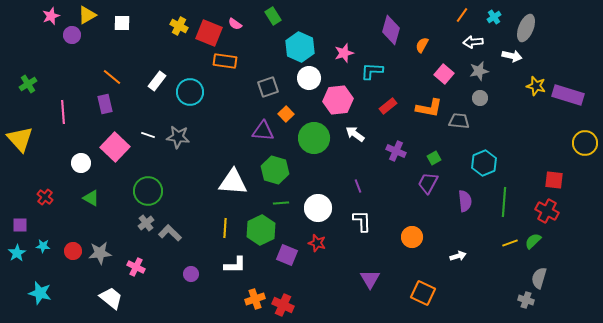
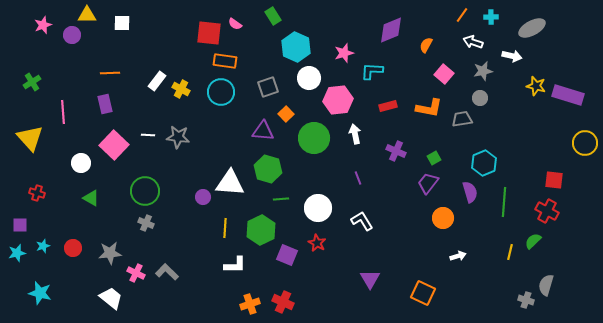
yellow triangle at (87, 15): rotated 30 degrees clockwise
pink star at (51, 16): moved 8 px left, 9 px down
cyan cross at (494, 17): moved 3 px left; rotated 32 degrees clockwise
yellow cross at (179, 26): moved 2 px right, 63 px down
gray ellipse at (526, 28): moved 6 px right; rotated 40 degrees clockwise
purple diamond at (391, 30): rotated 52 degrees clockwise
red square at (209, 33): rotated 16 degrees counterclockwise
white arrow at (473, 42): rotated 24 degrees clockwise
orange semicircle at (422, 45): moved 4 px right
cyan hexagon at (300, 47): moved 4 px left
gray star at (479, 71): moved 4 px right
orange line at (112, 77): moved 2 px left, 4 px up; rotated 42 degrees counterclockwise
green cross at (28, 84): moved 4 px right, 2 px up
cyan circle at (190, 92): moved 31 px right
red rectangle at (388, 106): rotated 24 degrees clockwise
gray trapezoid at (459, 121): moved 3 px right, 2 px up; rotated 15 degrees counterclockwise
white arrow at (355, 134): rotated 42 degrees clockwise
white line at (148, 135): rotated 16 degrees counterclockwise
yellow triangle at (20, 139): moved 10 px right, 1 px up
pink square at (115, 147): moved 1 px left, 2 px up
green hexagon at (275, 170): moved 7 px left, 1 px up
white triangle at (233, 182): moved 3 px left, 1 px down
purple trapezoid at (428, 183): rotated 10 degrees clockwise
purple line at (358, 186): moved 8 px up
green circle at (148, 191): moved 3 px left
red cross at (45, 197): moved 8 px left, 4 px up; rotated 21 degrees counterclockwise
purple semicircle at (465, 201): moved 5 px right, 9 px up; rotated 10 degrees counterclockwise
green line at (281, 203): moved 4 px up
white L-shape at (362, 221): rotated 30 degrees counterclockwise
gray cross at (146, 223): rotated 28 degrees counterclockwise
gray L-shape at (170, 233): moved 3 px left, 39 px down
orange circle at (412, 237): moved 31 px right, 19 px up
red star at (317, 243): rotated 12 degrees clockwise
yellow line at (510, 243): moved 9 px down; rotated 56 degrees counterclockwise
cyan star at (43, 246): rotated 24 degrees counterclockwise
red circle at (73, 251): moved 3 px up
cyan star at (17, 253): rotated 18 degrees clockwise
gray star at (100, 253): moved 10 px right
pink cross at (136, 267): moved 6 px down
purple circle at (191, 274): moved 12 px right, 77 px up
gray semicircle at (539, 278): moved 7 px right, 7 px down
orange cross at (255, 299): moved 5 px left, 5 px down
red cross at (283, 305): moved 3 px up
